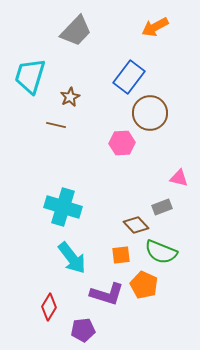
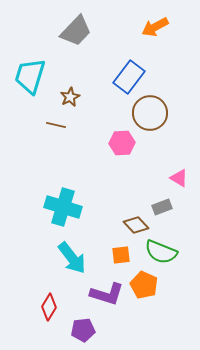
pink triangle: rotated 18 degrees clockwise
